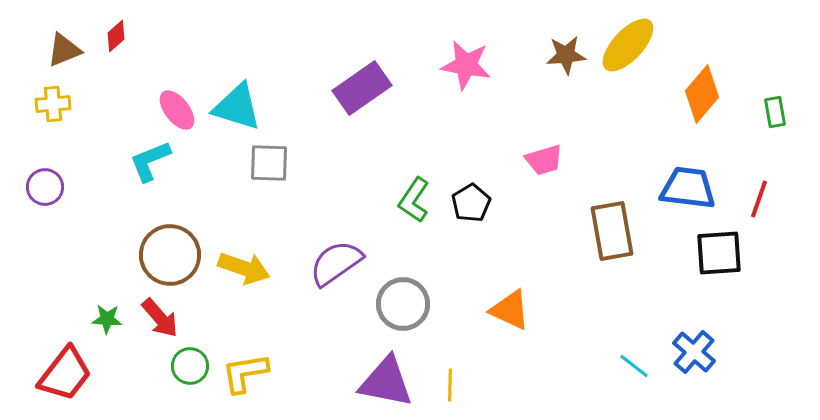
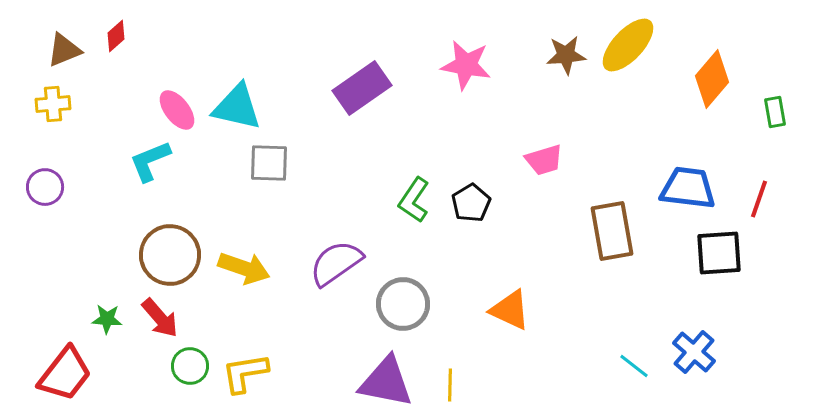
orange diamond: moved 10 px right, 15 px up
cyan triangle: rotated 4 degrees counterclockwise
